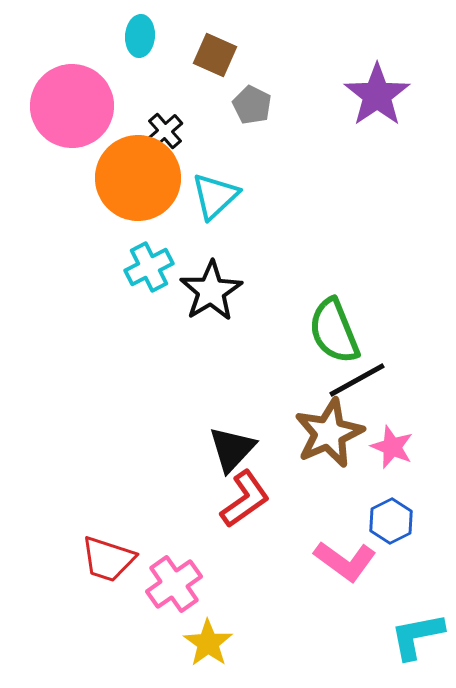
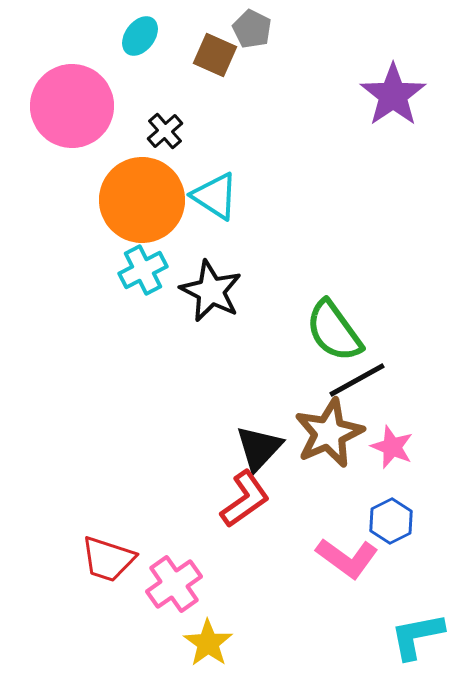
cyan ellipse: rotated 33 degrees clockwise
purple star: moved 16 px right
gray pentagon: moved 76 px up
orange circle: moved 4 px right, 22 px down
cyan triangle: rotated 44 degrees counterclockwise
cyan cross: moved 6 px left, 3 px down
black star: rotated 14 degrees counterclockwise
green semicircle: rotated 14 degrees counterclockwise
black triangle: moved 27 px right, 1 px up
pink L-shape: moved 2 px right, 3 px up
